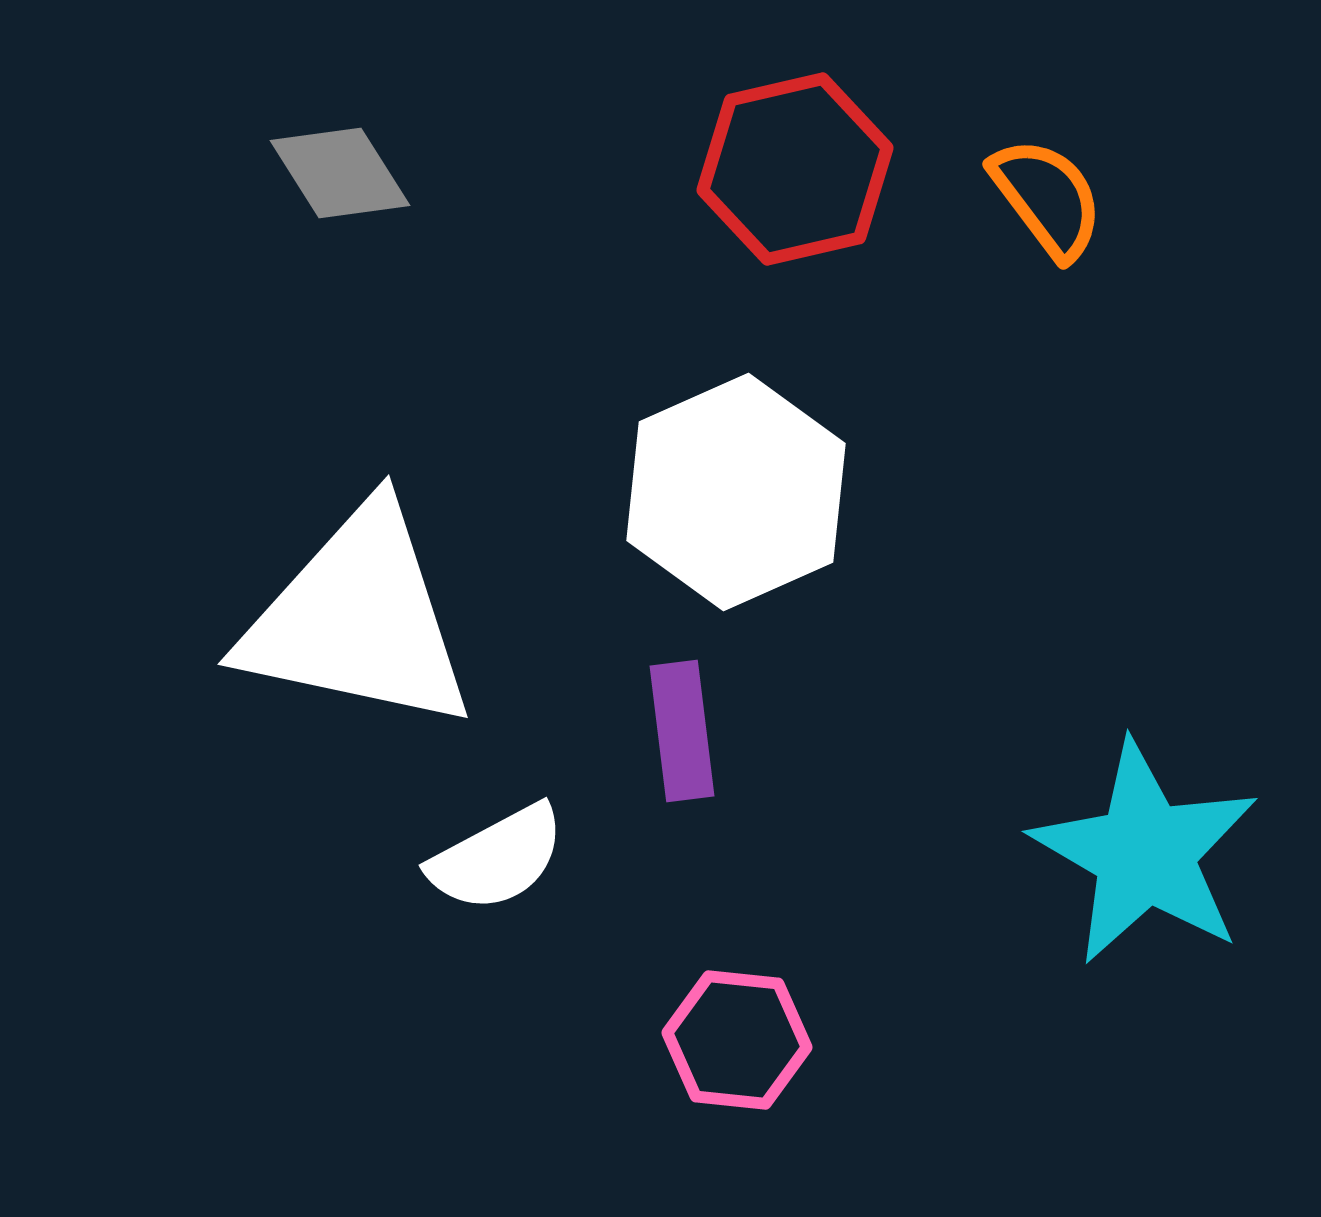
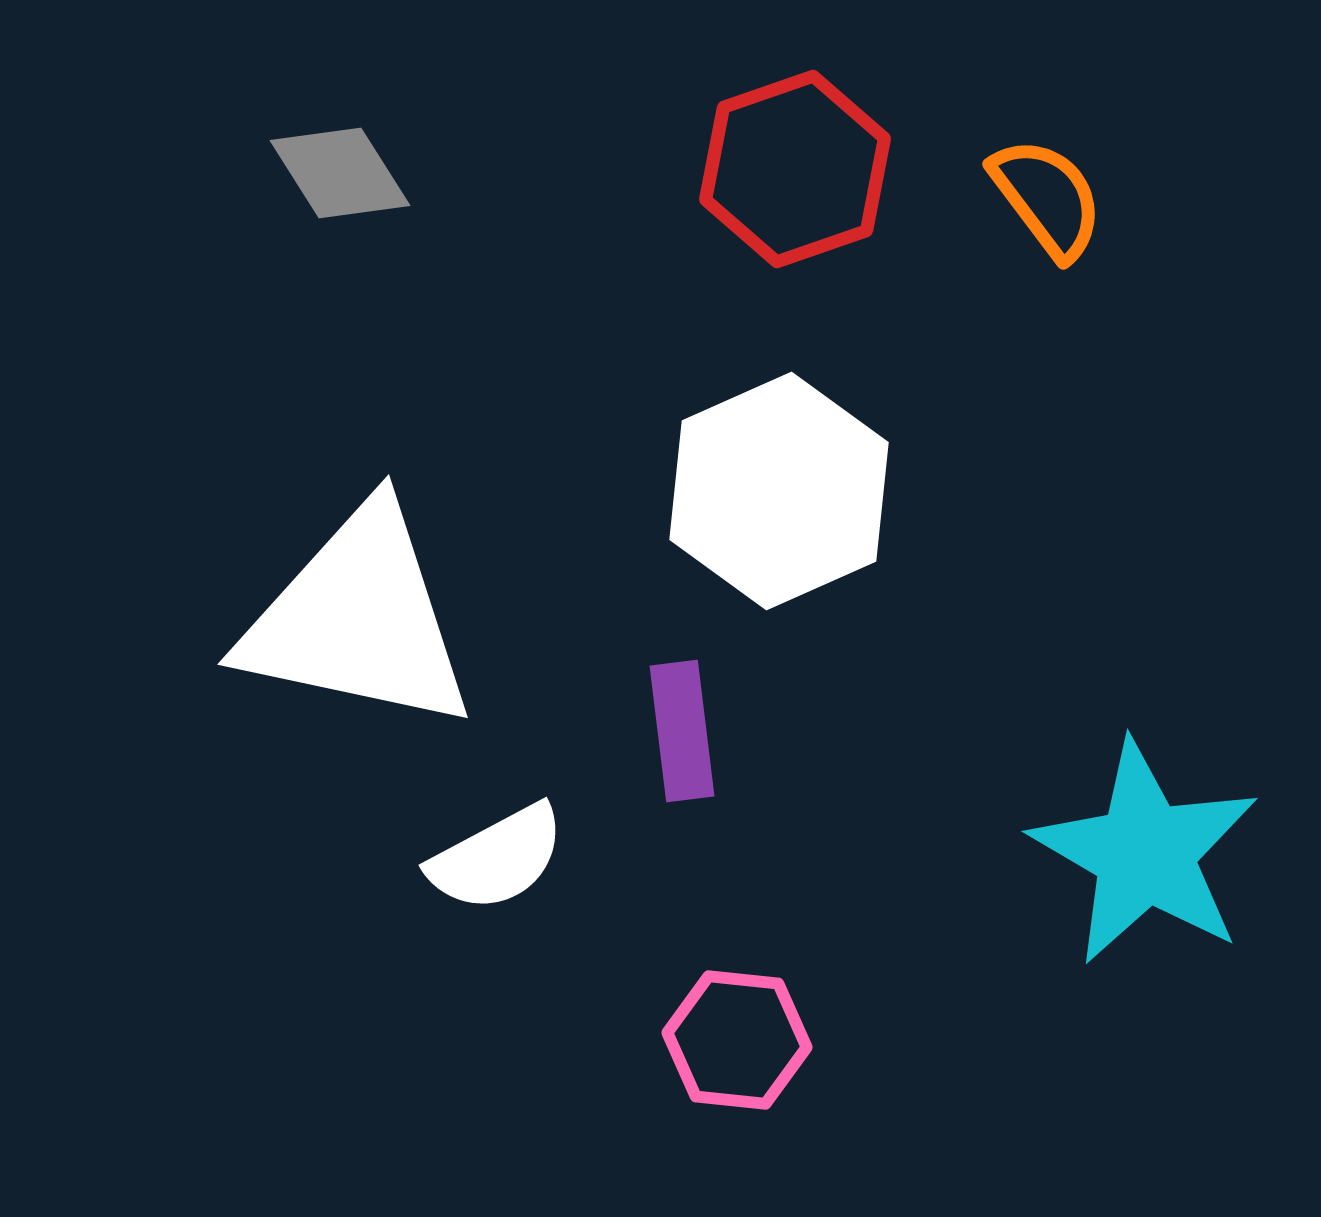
red hexagon: rotated 6 degrees counterclockwise
white hexagon: moved 43 px right, 1 px up
